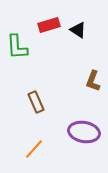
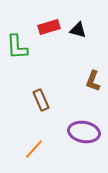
red rectangle: moved 2 px down
black triangle: rotated 18 degrees counterclockwise
brown rectangle: moved 5 px right, 2 px up
